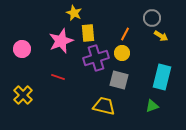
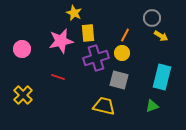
orange line: moved 1 px down
pink star: rotated 10 degrees clockwise
